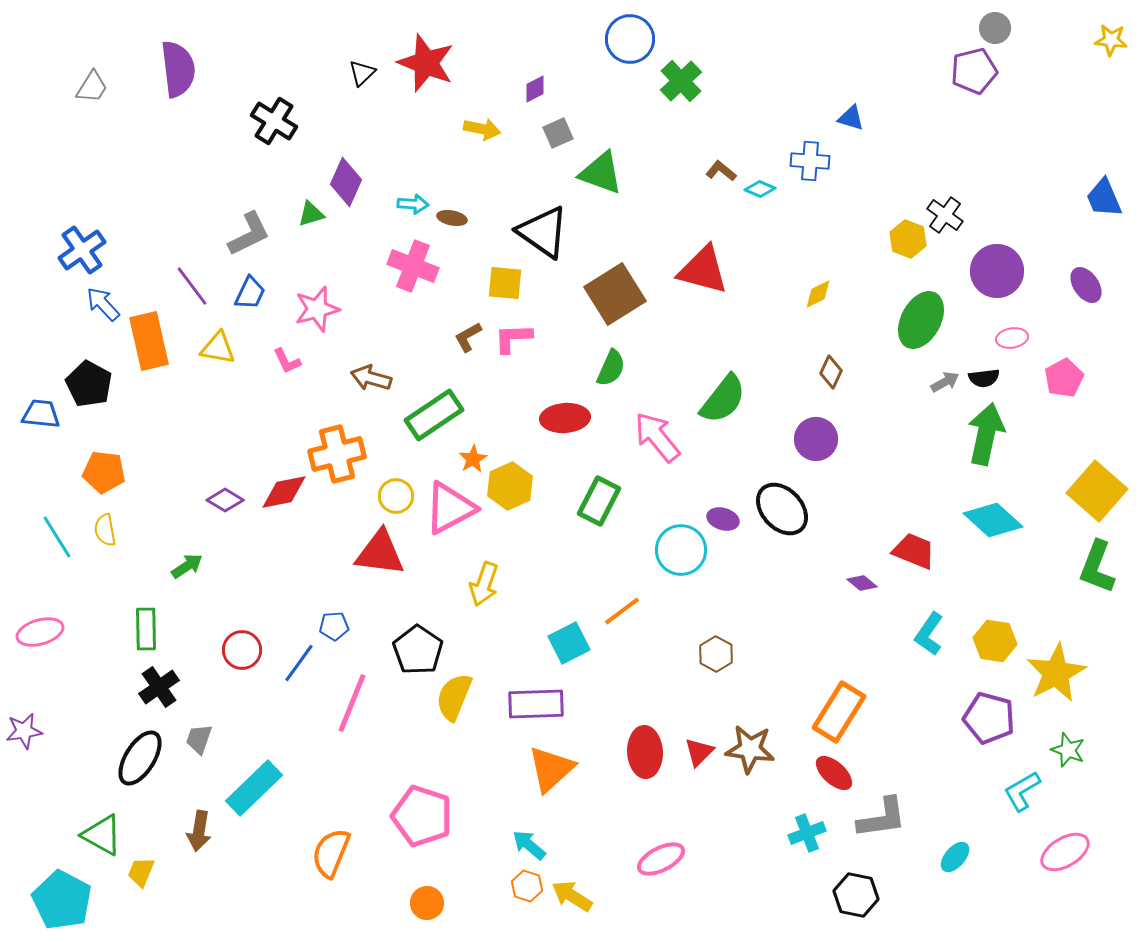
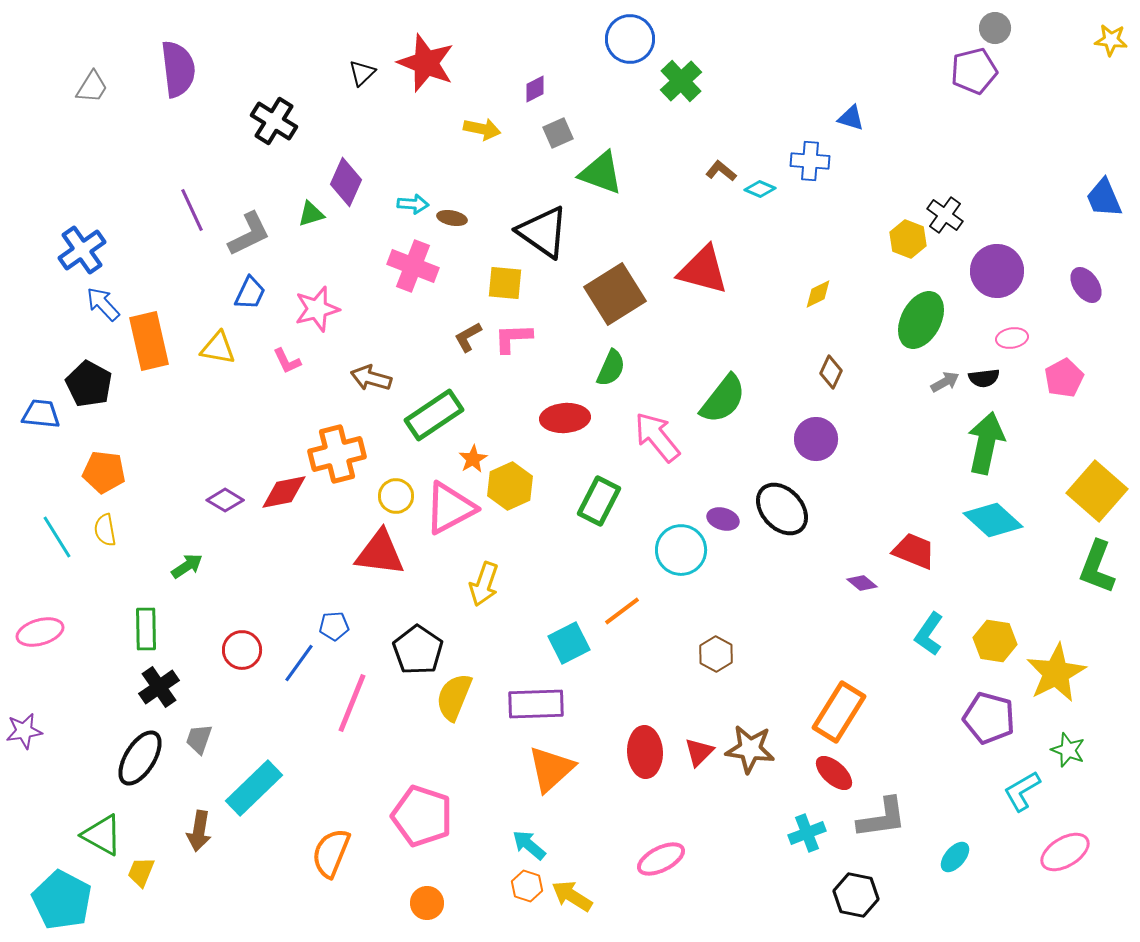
purple line at (192, 286): moved 76 px up; rotated 12 degrees clockwise
green arrow at (986, 434): moved 9 px down
